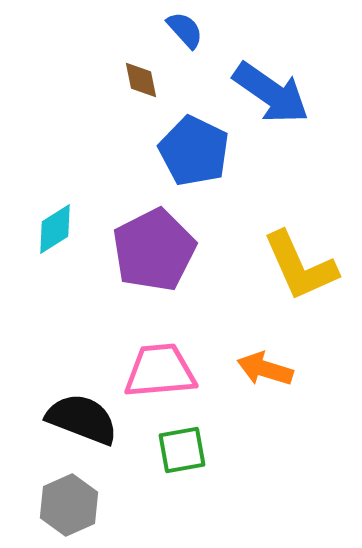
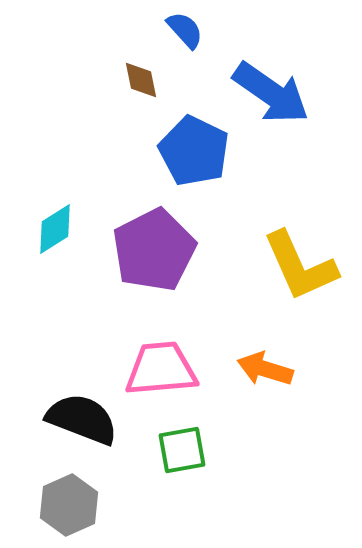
pink trapezoid: moved 1 px right, 2 px up
